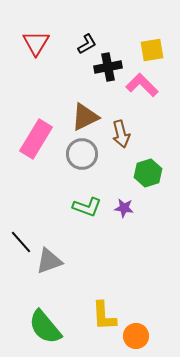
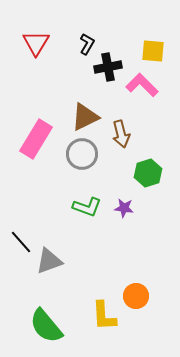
black L-shape: rotated 30 degrees counterclockwise
yellow square: moved 1 px right, 1 px down; rotated 15 degrees clockwise
green semicircle: moved 1 px right, 1 px up
orange circle: moved 40 px up
